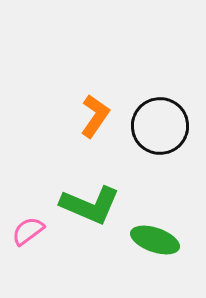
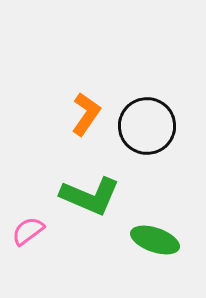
orange L-shape: moved 9 px left, 2 px up
black circle: moved 13 px left
green L-shape: moved 9 px up
